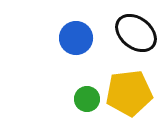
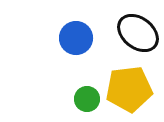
black ellipse: moved 2 px right
yellow pentagon: moved 4 px up
